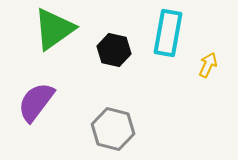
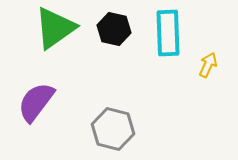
green triangle: moved 1 px right, 1 px up
cyan rectangle: rotated 12 degrees counterclockwise
black hexagon: moved 21 px up
